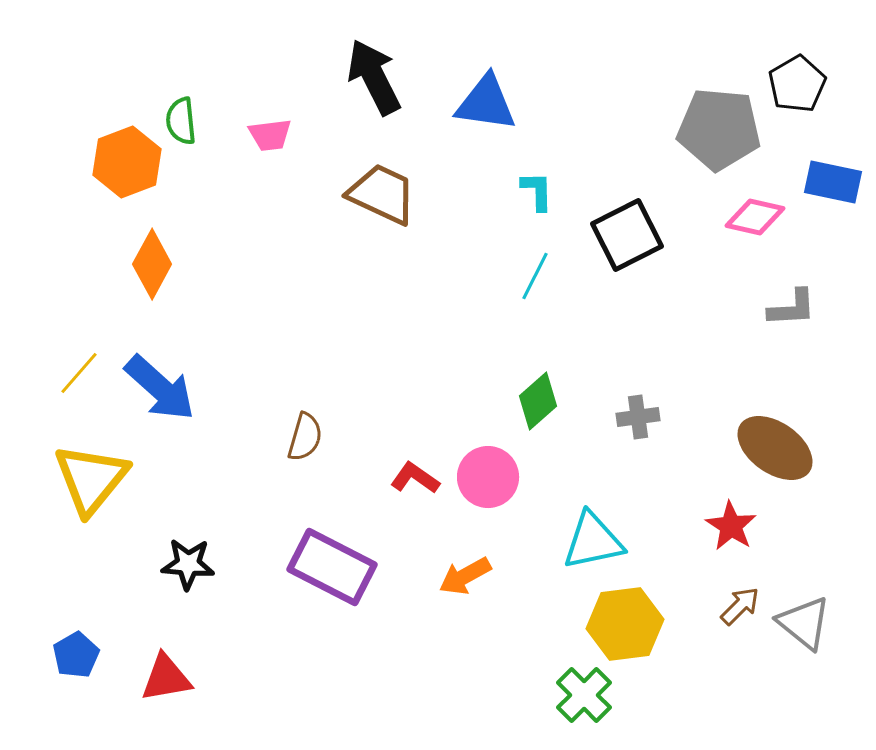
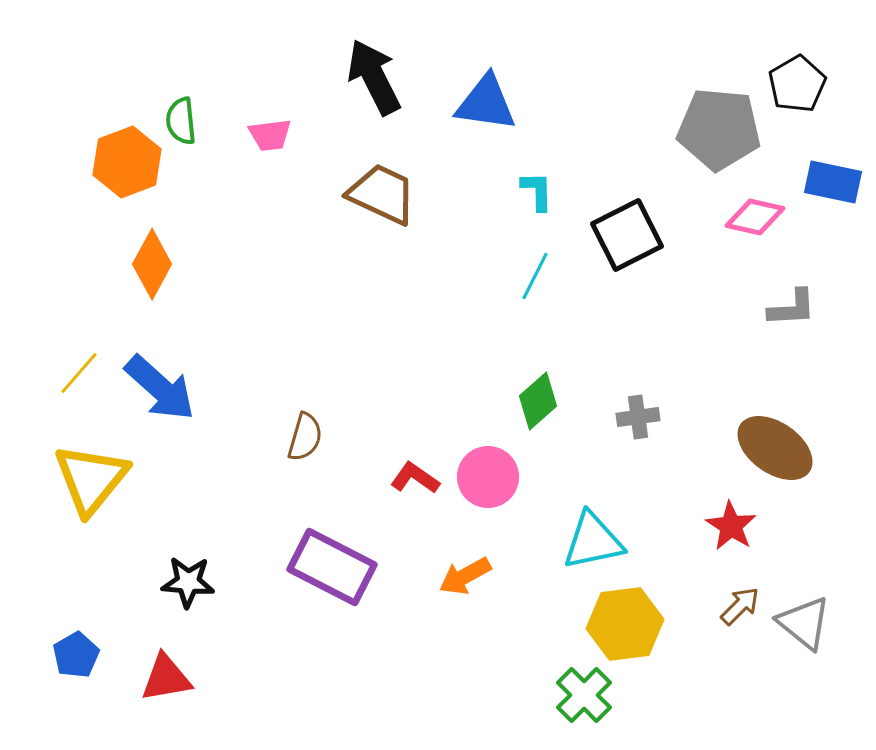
black star: moved 18 px down
